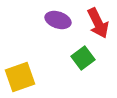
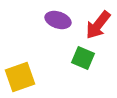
red arrow: moved 2 px down; rotated 64 degrees clockwise
green square: rotated 30 degrees counterclockwise
